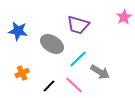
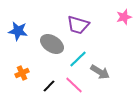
pink star: rotated 14 degrees clockwise
